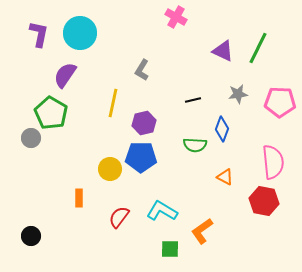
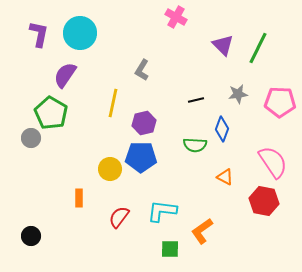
purple triangle: moved 6 px up; rotated 20 degrees clockwise
black line: moved 3 px right
pink semicircle: rotated 28 degrees counterclockwise
cyan L-shape: rotated 24 degrees counterclockwise
